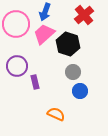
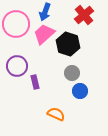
gray circle: moved 1 px left, 1 px down
